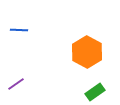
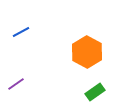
blue line: moved 2 px right, 2 px down; rotated 30 degrees counterclockwise
